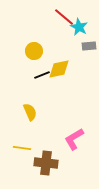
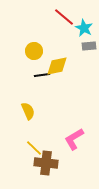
cyan star: moved 5 px right, 1 px down
yellow diamond: moved 2 px left, 3 px up
black line: rotated 14 degrees clockwise
yellow semicircle: moved 2 px left, 1 px up
yellow line: moved 12 px right; rotated 36 degrees clockwise
